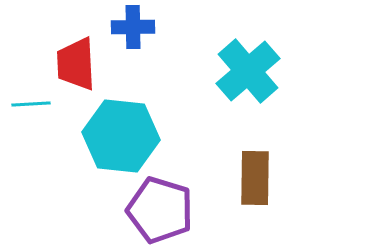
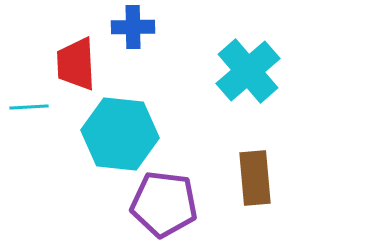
cyan line: moved 2 px left, 3 px down
cyan hexagon: moved 1 px left, 2 px up
brown rectangle: rotated 6 degrees counterclockwise
purple pentagon: moved 4 px right, 6 px up; rotated 10 degrees counterclockwise
